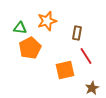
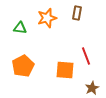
orange star: moved 3 px up
brown rectangle: moved 20 px up
orange pentagon: moved 7 px left, 18 px down
red line: rotated 12 degrees clockwise
orange square: rotated 18 degrees clockwise
